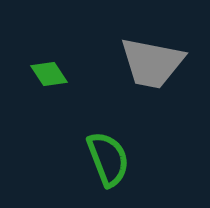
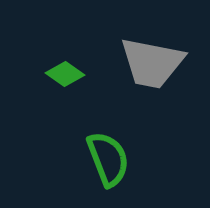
green diamond: moved 16 px right; rotated 21 degrees counterclockwise
